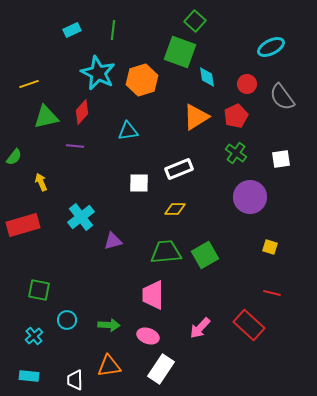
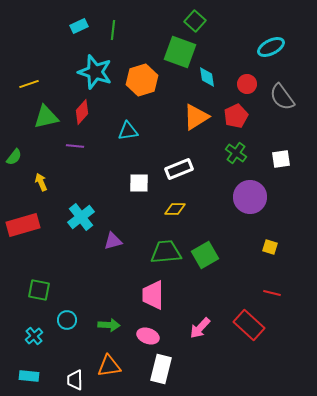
cyan rectangle at (72, 30): moved 7 px right, 4 px up
cyan star at (98, 73): moved 3 px left, 1 px up; rotated 8 degrees counterclockwise
white rectangle at (161, 369): rotated 20 degrees counterclockwise
